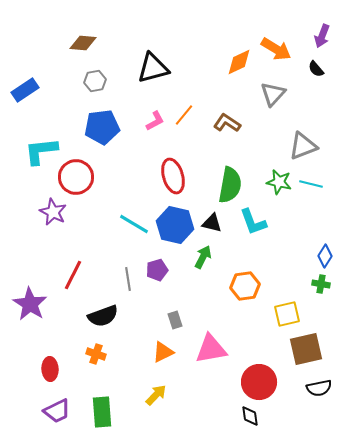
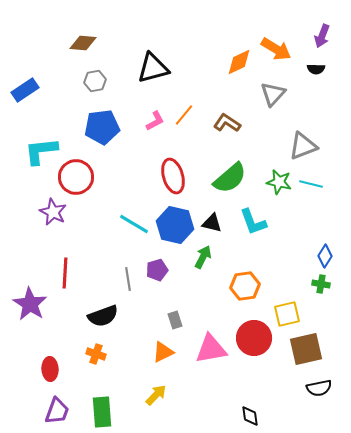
black semicircle at (316, 69): rotated 48 degrees counterclockwise
green semicircle at (230, 185): moved 7 px up; rotated 39 degrees clockwise
red line at (73, 275): moved 8 px left, 2 px up; rotated 24 degrees counterclockwise
red circle at (259, 382): moved 5 px left, 44 px up
purple trapezoid at (57, 411): rotated 44 degrees counterclockwise
